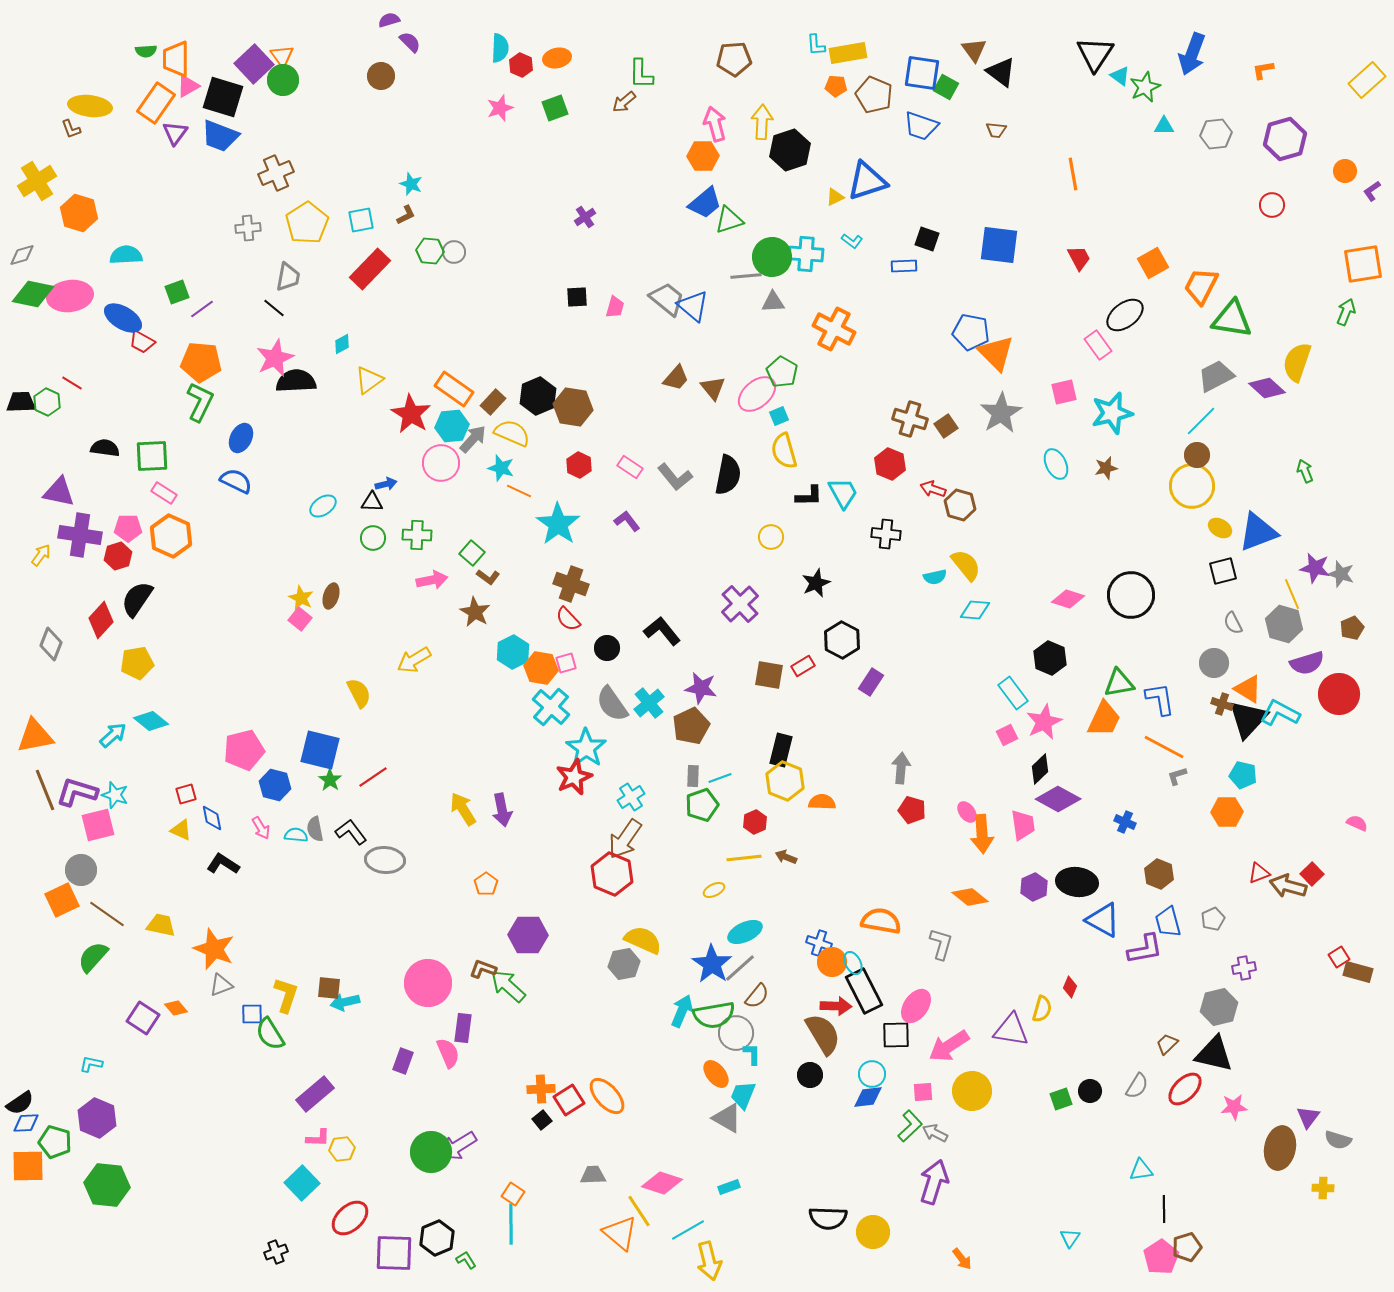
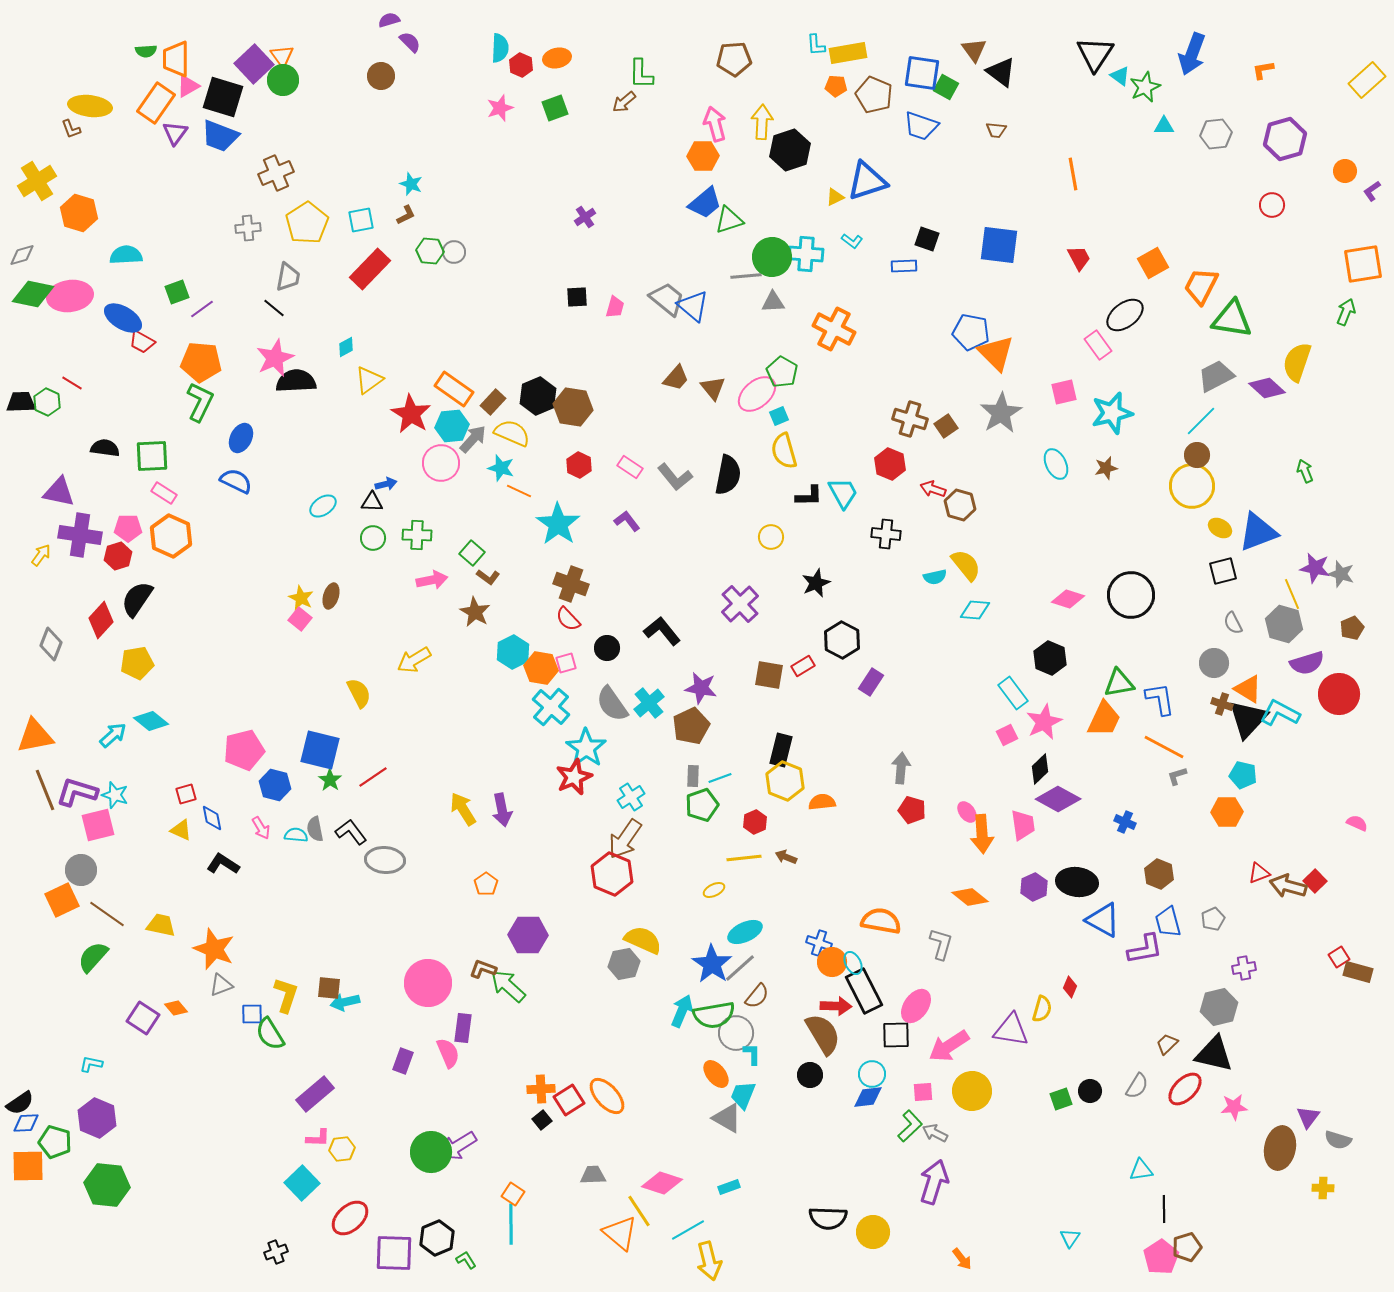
cyan diamond at (342, 344): moved 4 px right, 3 px down
orange semicircle at (822, 802): rotated 8 degrees counterclockwise
red square at (1312, 874): moved 3 px right, 7 px down
